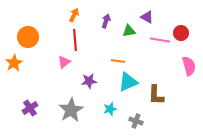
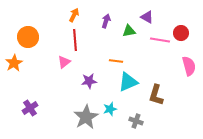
orange line: moved 2 px left
brown L-shape: rotated 15 degrees clockwise
gray star: moved 15 px right, 7 px down
